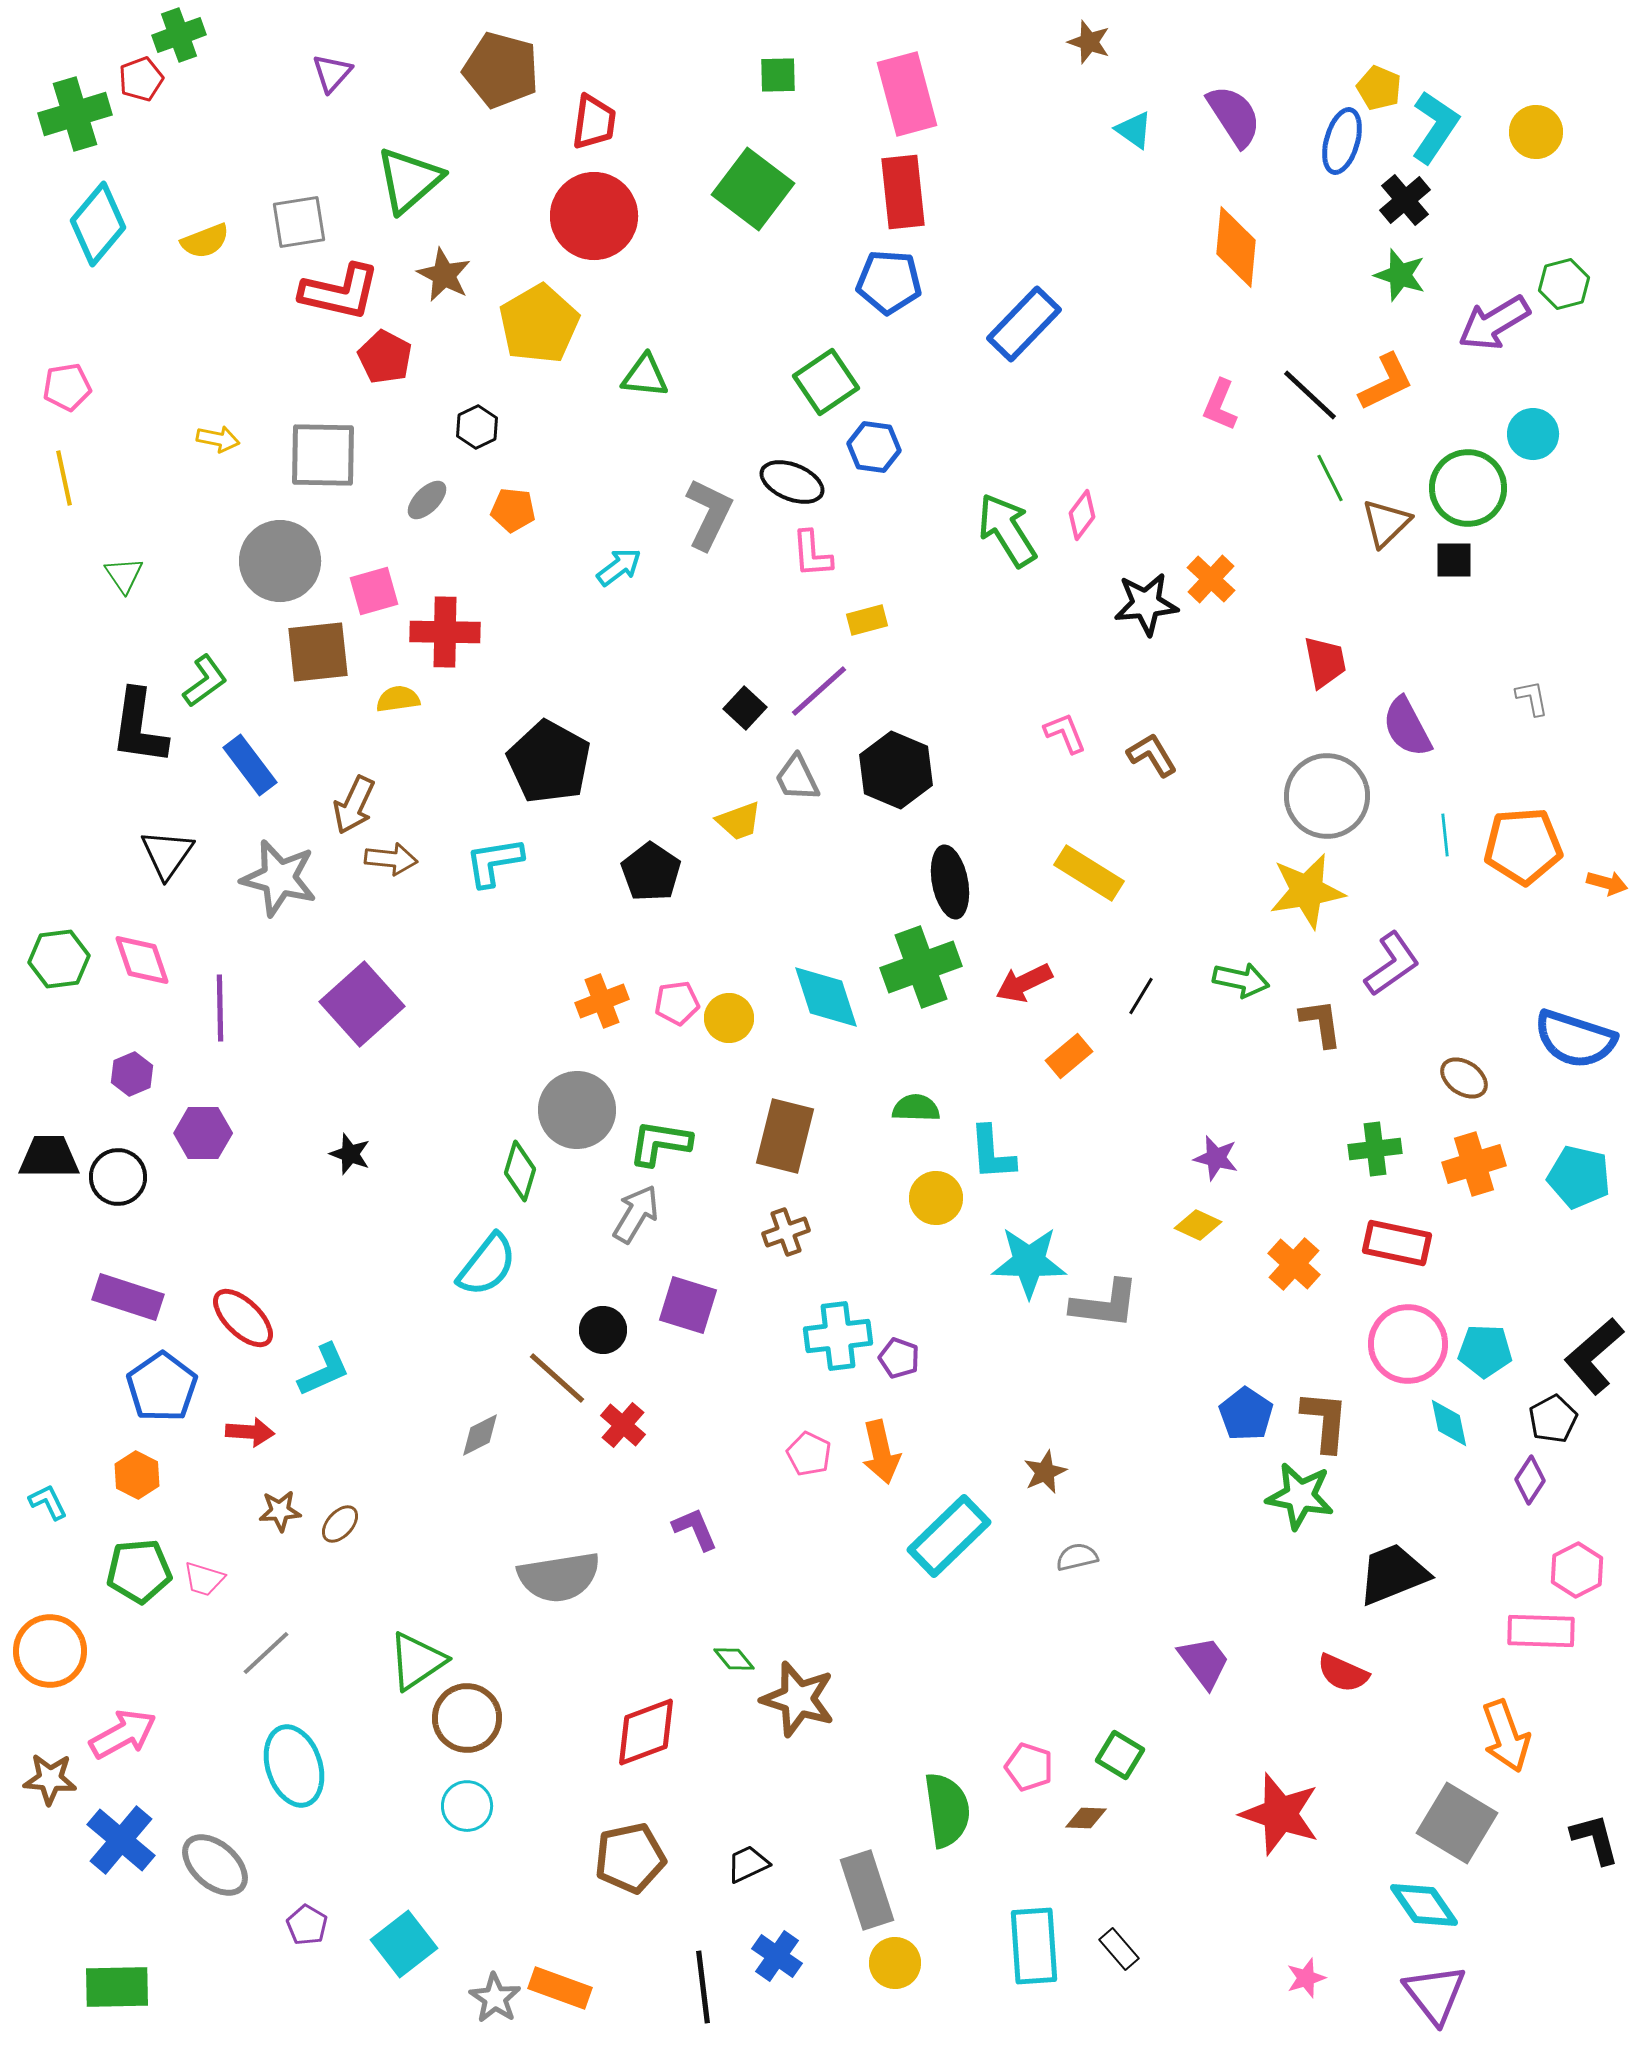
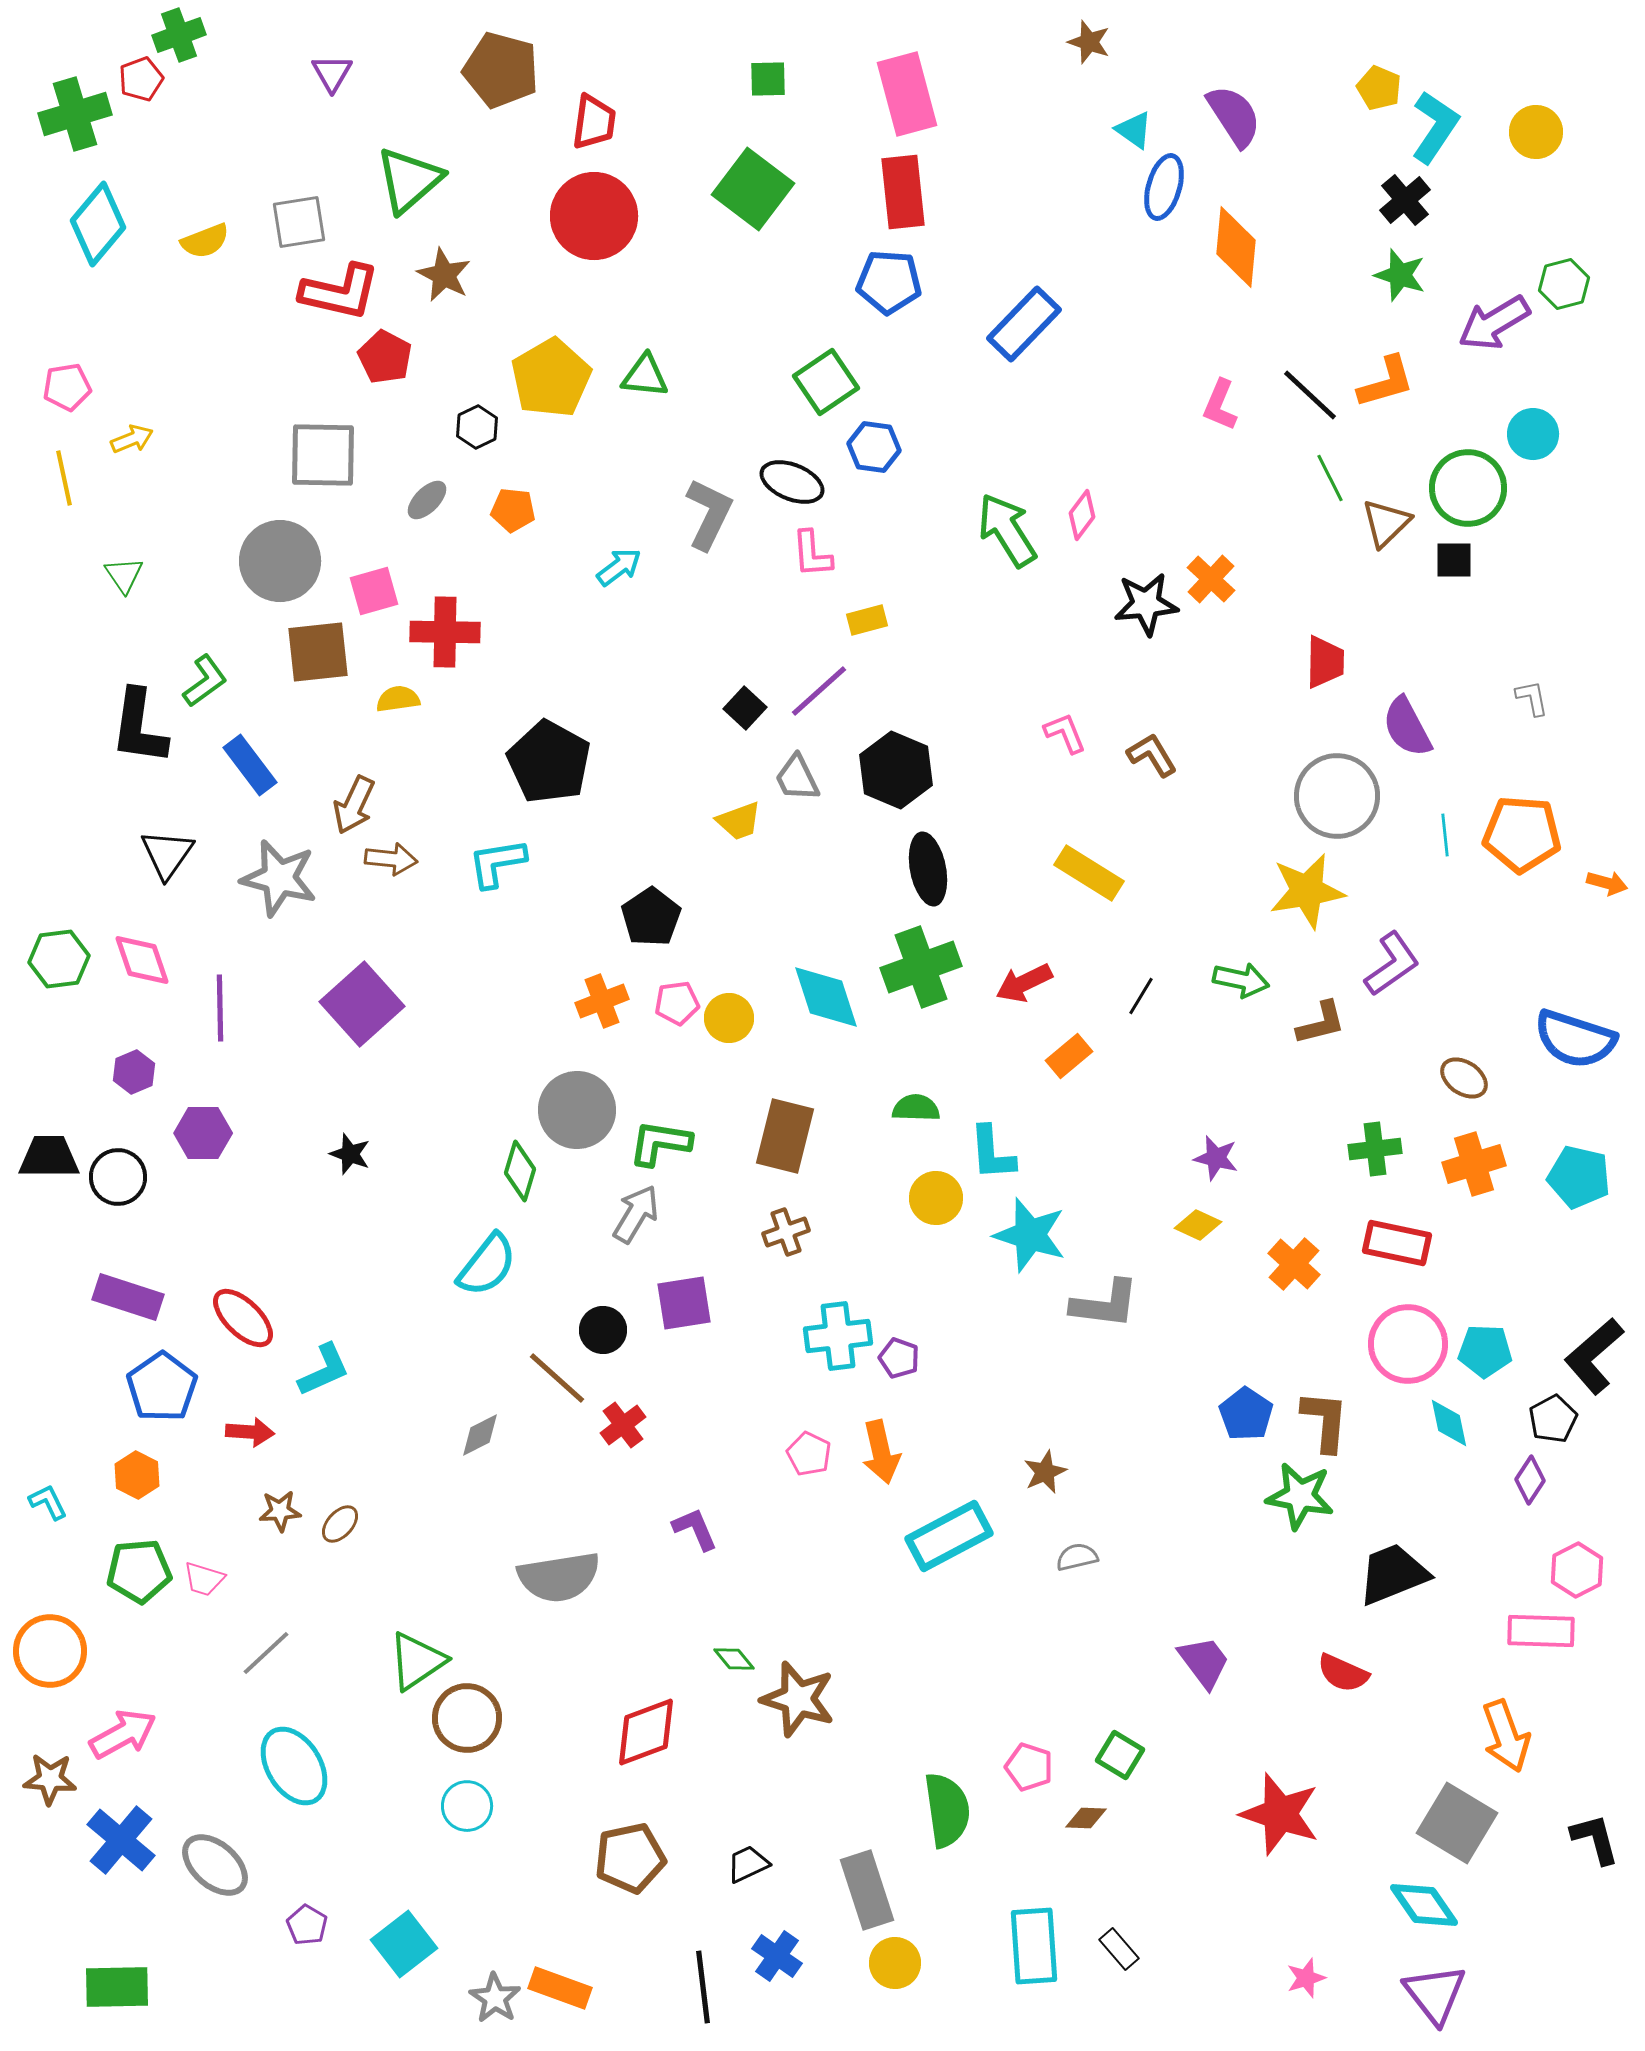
purple triangle at (332, 73): rotated 12 degrees counterclockwise
green square at (778, 75): moved 10 px left, 4 px down
blue ellipse at (1342, 141): moved 178 px left, 46 px down
yellow pentagon at (539, 324): moved 12 px right, 54 px down
orange L-shape at (1386, 382): rotated 10 degrees clockwise
yellow arrow at (218, 439): moved 86 px left; rotated 33 degrees counterclockwise
red trapezoid at (1325, 662): rotated 12 degrees clockwise
gray circle at (1327, 796): moved 10 px right
orange pentagon at (1523, 846): moved 1 px left, 12 px up; rotated 8 degrees clockwise
cyan L-shape at (494, 862): moved 3 px right, 1 px down
black pentagon at (651, 872): moved 45 px down; rotated 4 degrees clockwise
black ellipse at (950, 882): moved 22 px left, 13 px up
brown L-shape at (1321, 1023): rotated 84 degrees clockwise
purple hexagon at (132, 1074): moved 2 px right, 2 px up
cyan star at (1029, 1262): moved 1 px right, 27 px up; rotated 16 degrees clockwise
purple square at (688, 1305): moved 4 px left, 2 px up; rotated 26 degrees counterclockwise
red cross at (623, 1425): rotated 12 degrees clockwise
cyan rectangle at (949, 1536): rotated 16 degrees clockwise
cyan ellipse at (294, 1766): rotated 14 degrees counterclockwise
